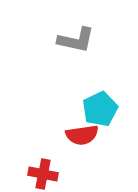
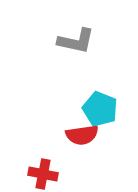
gray L-shape: moved 1 px down
cyan pentagon: rotated 24 degrees counterclockwise
